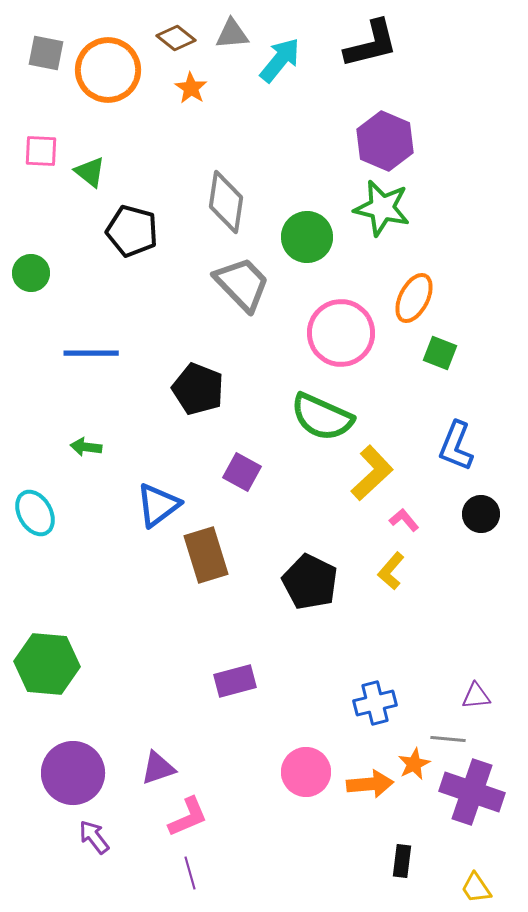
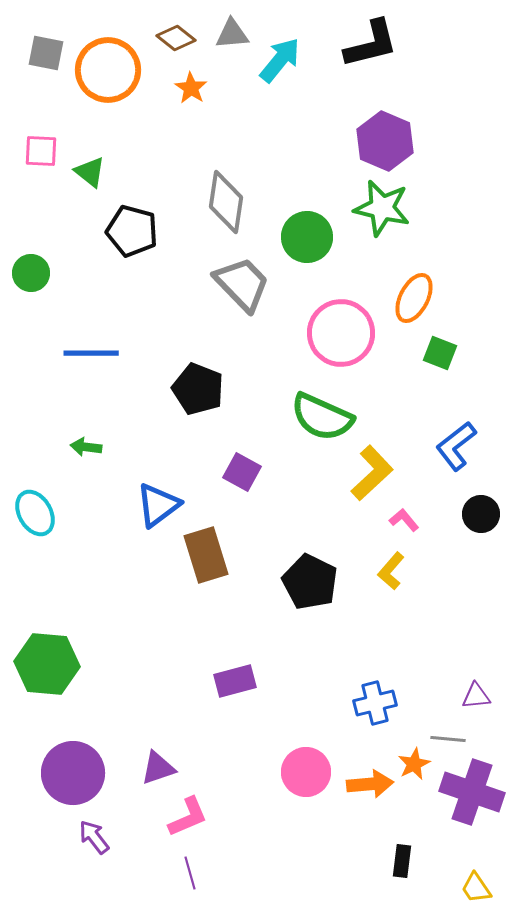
blue L-shape at (456, 446): rotated 30 degrees clockwise
